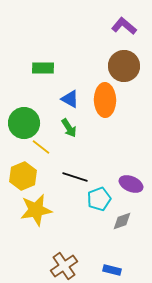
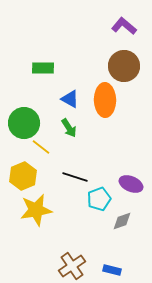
brown cross: moved 8 px right
